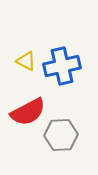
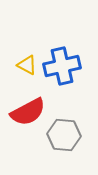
yellow triangle: moved 1 px right, 4 px down
gray hexagon: moved 3 px right; rotated 8 degrees clockwise
